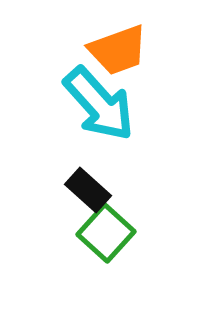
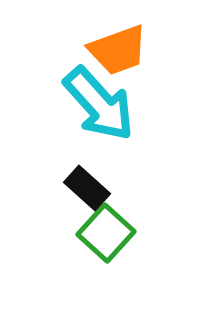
black rectangle: moved 1 px left, 2 px up
